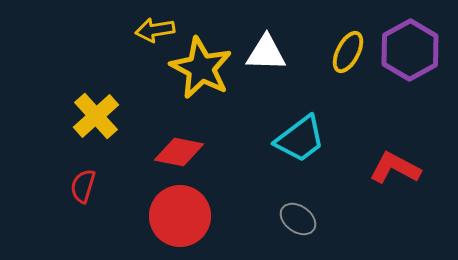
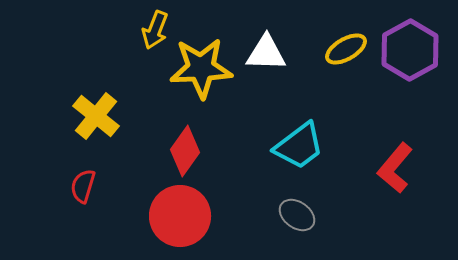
yellow arrow: rotated 60 degrees counterclockwise
yellow ellipse: moved 2 px left, 3 px up; rotated 33 degrees clockwise
yellow star: rotated 30 degrees counterclockwise
yellow cross: rotated 9 degrees counterclockwise
cyan trapezoid: moved 1 px left, 7 px down
red diamond: moved 6 px right, 1 px up; rotated 66 degrees counterclockwise
red L-shape: rotated 78 degrees counterclockwise
gray ellipse: moved 1 px left, 4 px up
